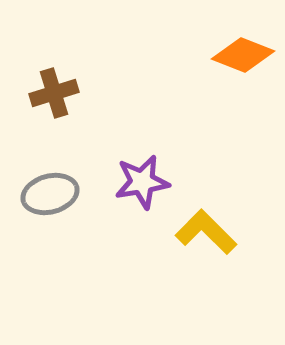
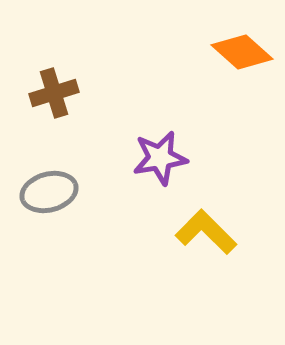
orange diamond: moved 1 px left, 3 px up; rotated 20 degrees clockwise
purple star: moved 18 px right, 24 px up
gray ellipse: moved 1 px left, 2 px up
